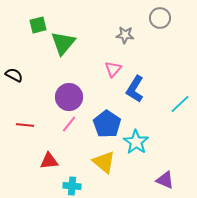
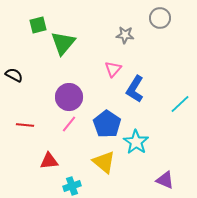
cyan cross: rotated 24 degrees counterclockwise
